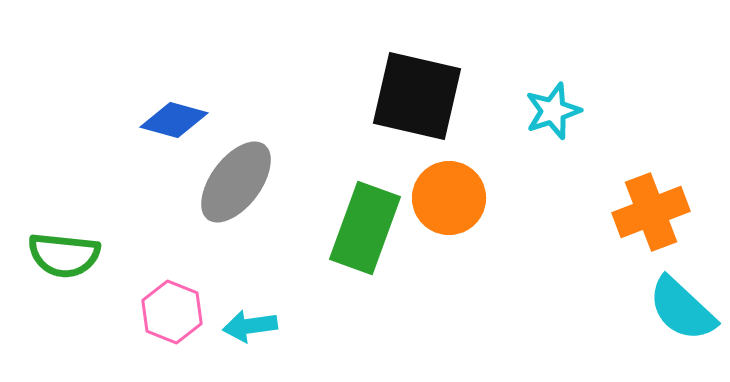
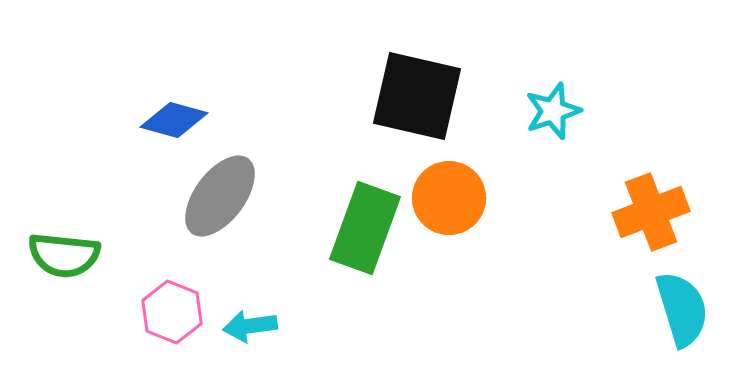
gray ellipse: moved 16 px left, 14 px down
cyan semicircle: rotated 150 degrees counterclockwise
